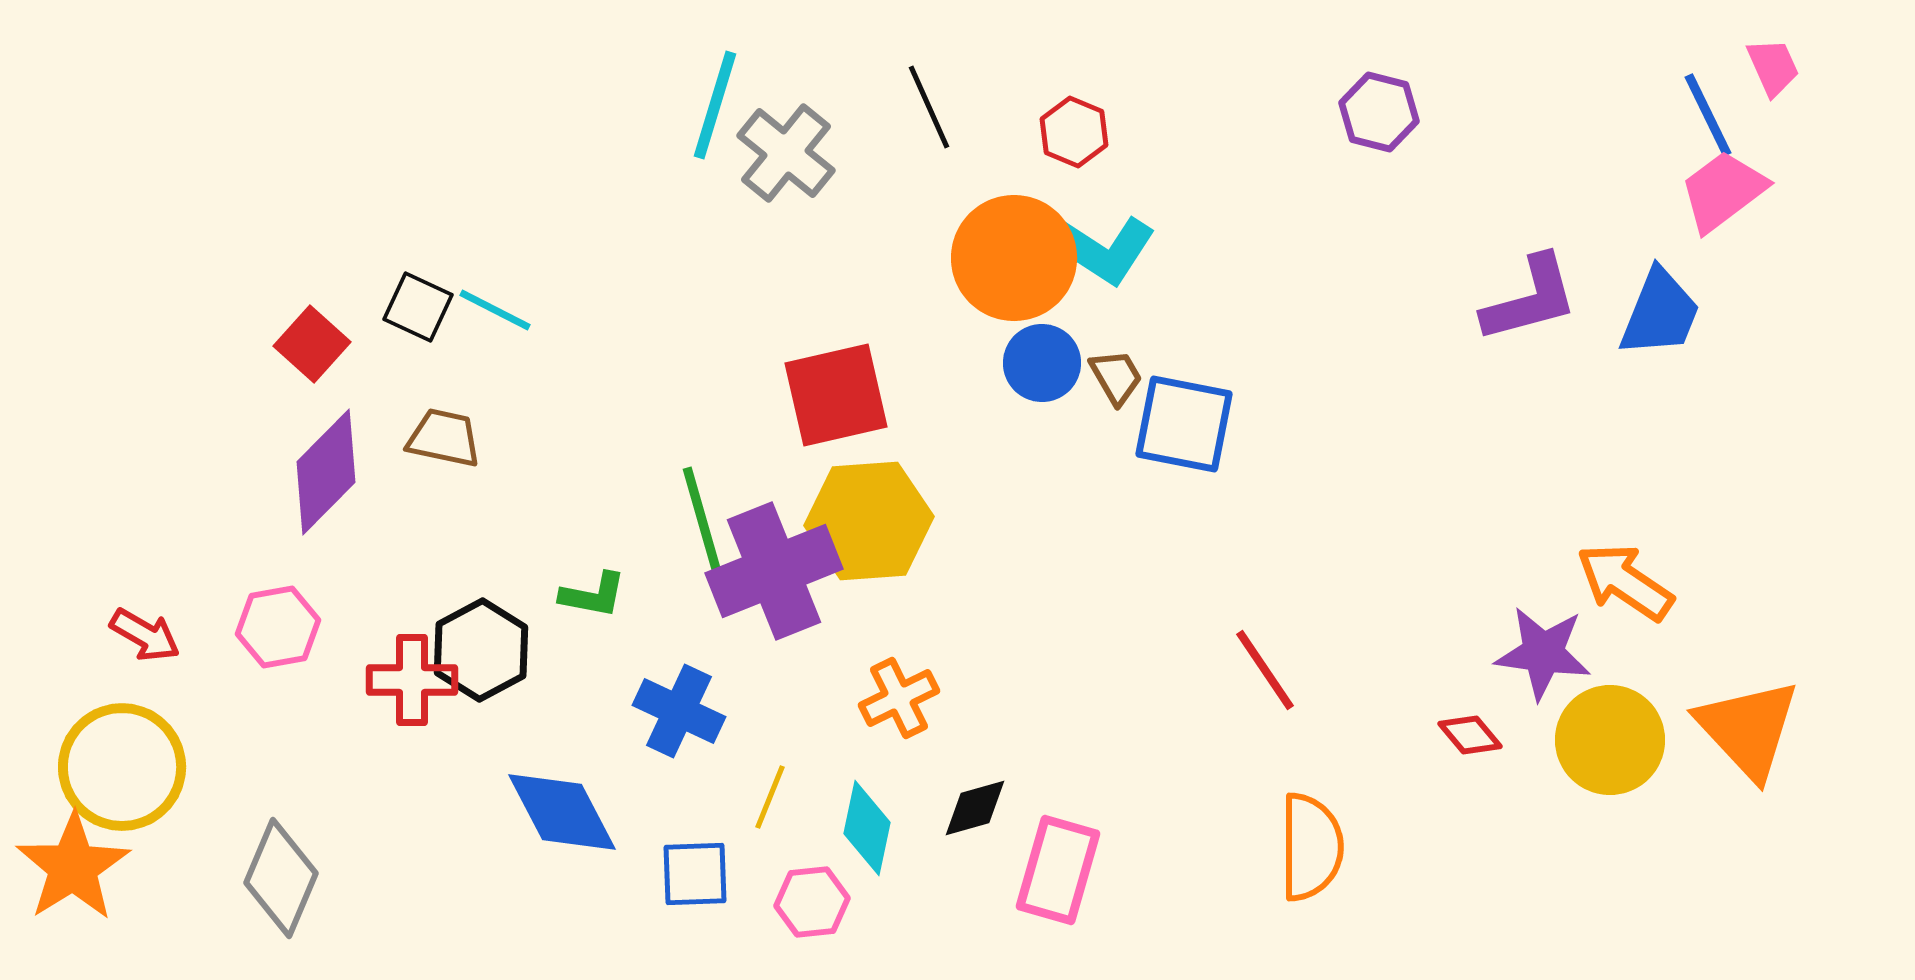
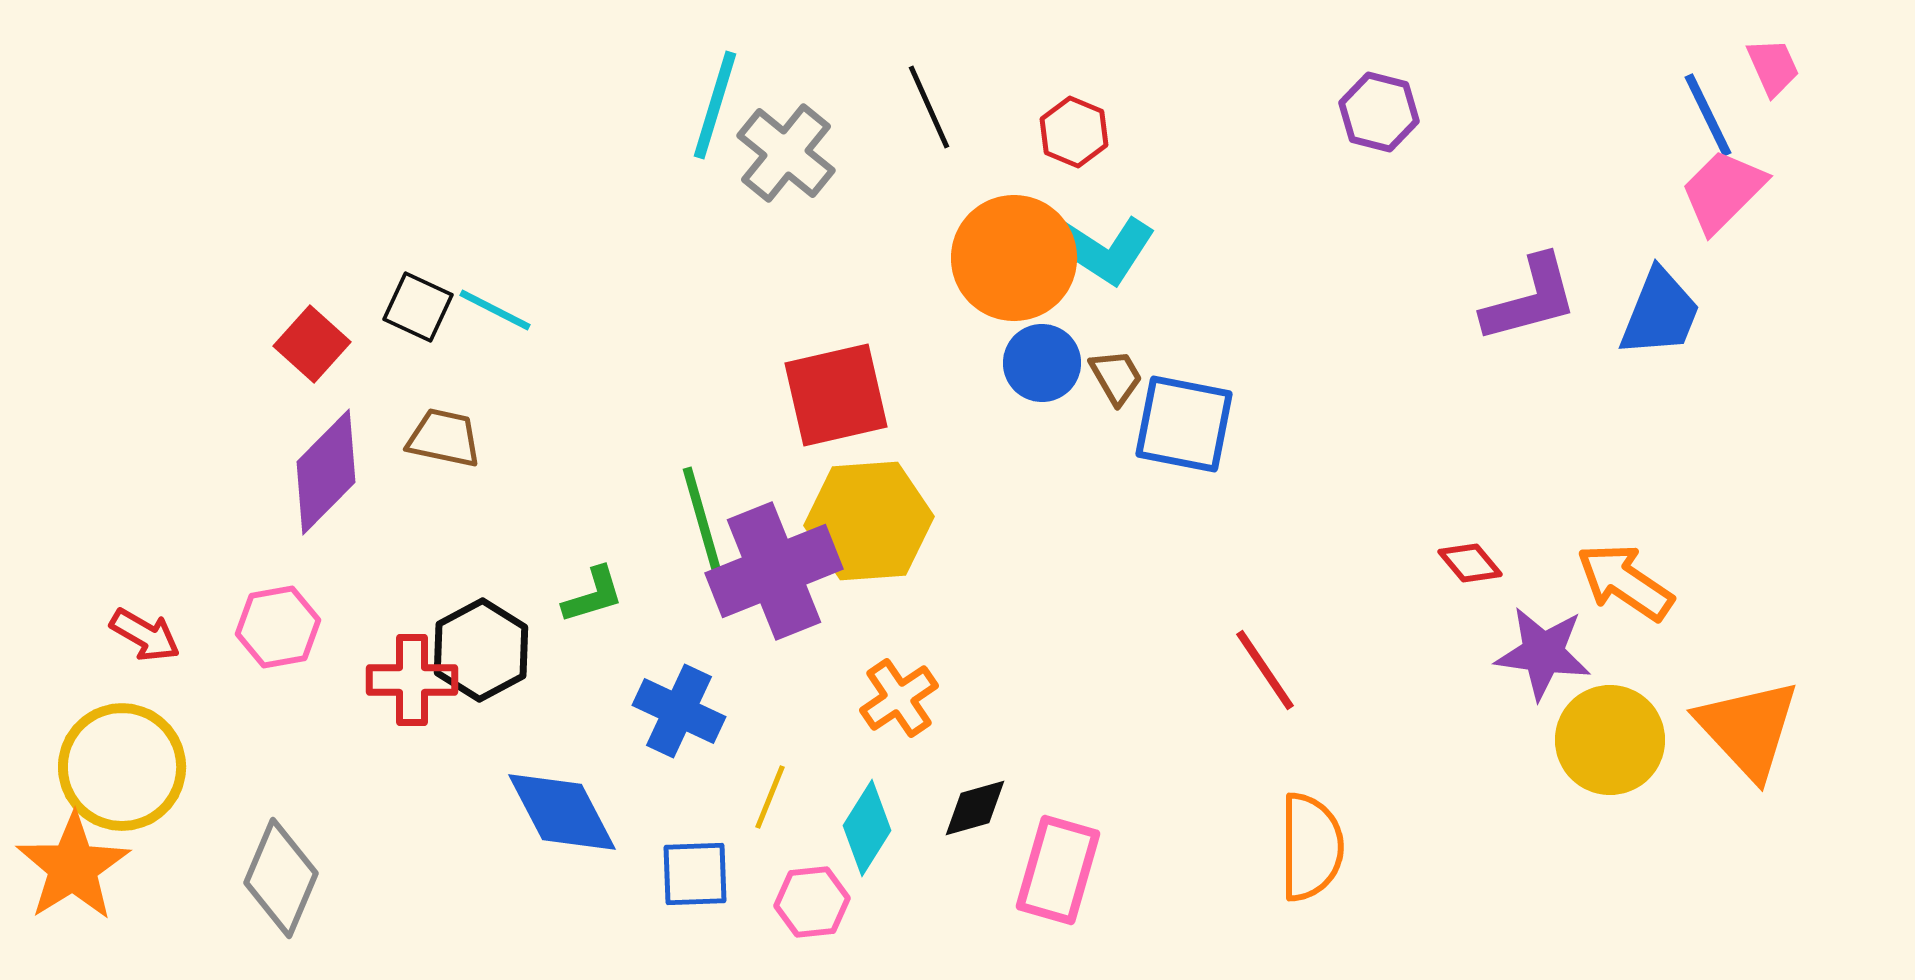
pink trapezoid at (1723, 191): rotated 8 degrees counterclockwise
green L-shape at (593, 595): rotated 28 degrees counterclockwise
orange cross at (899, 698): rotated 8 degrees counterclockwise
red diamond at (1470, 735): moved 172 px up
cyan diamond at (867, 828): rotated 20 degrees clockwise
